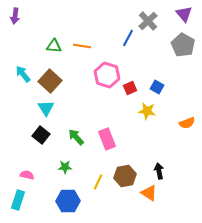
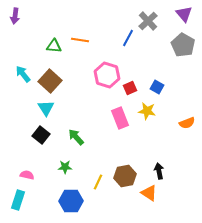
orange line: moved 2 px left, 6 px up
pink rectangle: moved 13 px right, 21 px up
blue hexagon: moved 3 px right
